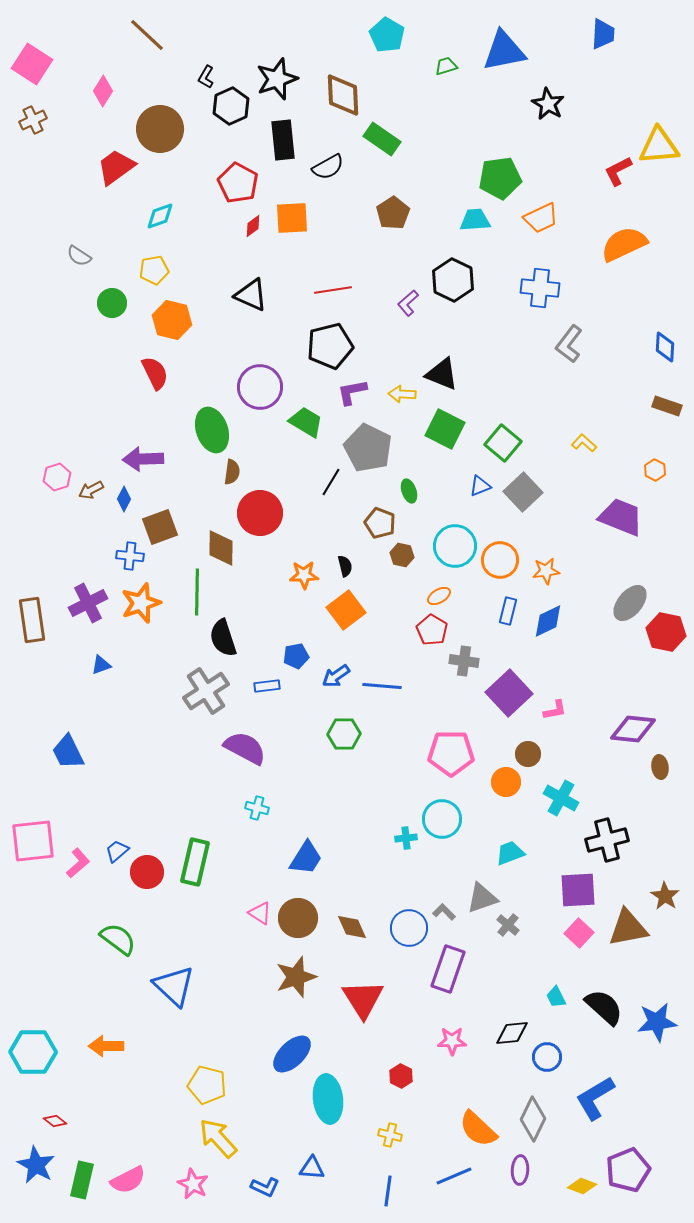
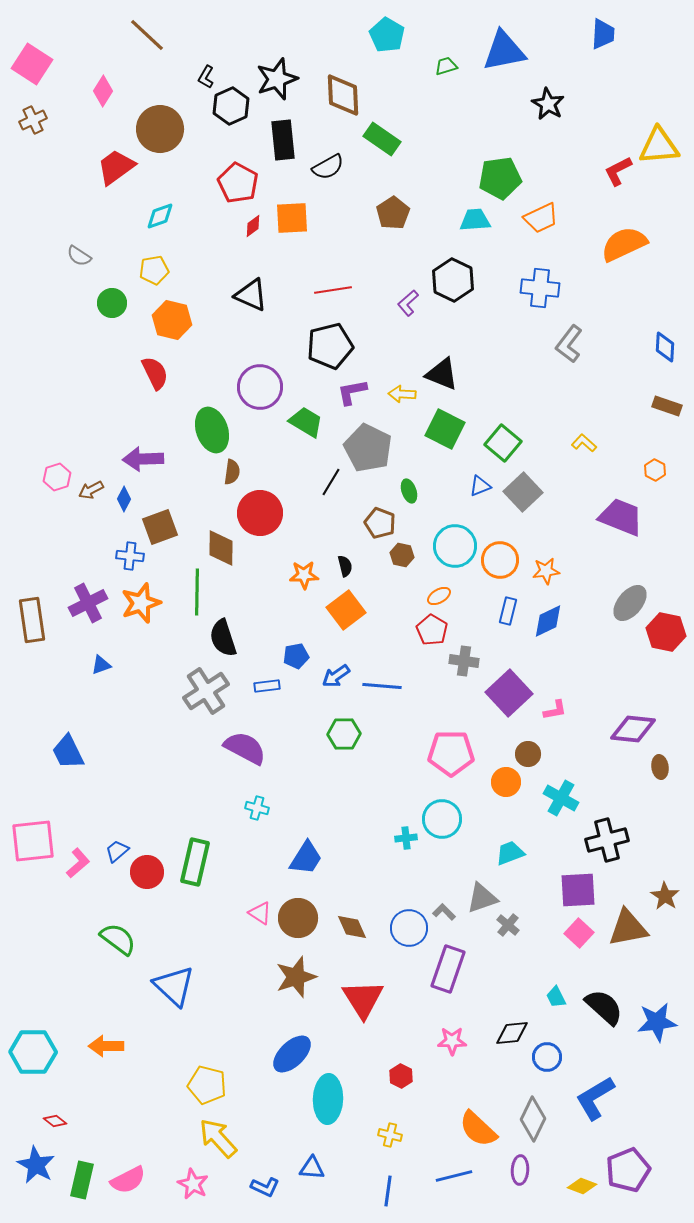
cyan ellipse at (328, 1099): rotated 9 degrees clockwise
blue line at (454, 1176): rotated 9 degrees clockwise
